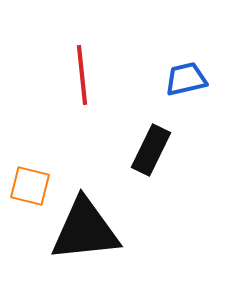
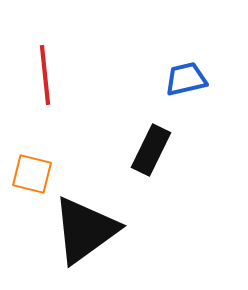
red line: moved 37 px left
orange square: moved 2 px right, 12 px up
black triangle: rotated 30 degrees counterclockwise
